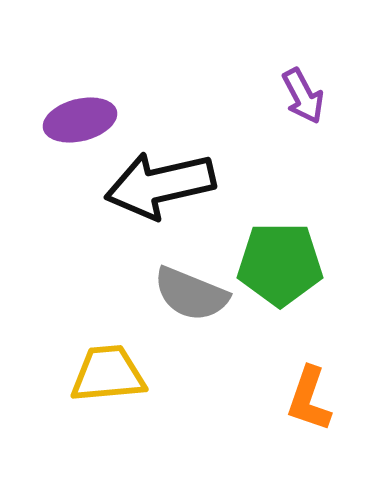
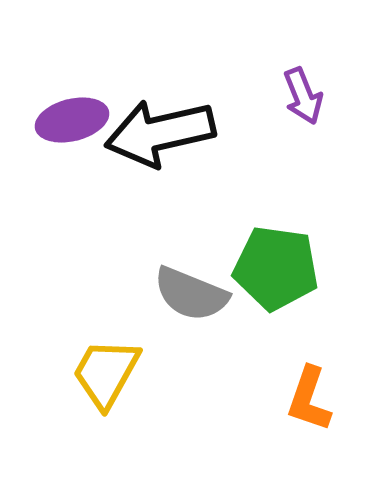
purple arrow: rotated 6 degrees clockwise
purple ellipse: moved 8 px left
black arrow: moved 52 px up
green pentagon: moved 4 px left, 4 px down; rotated 8 degrees clockwise
yellow trapezoid: moved 2 px left, 1 px up; rotated 56 degrees counterclockwise
